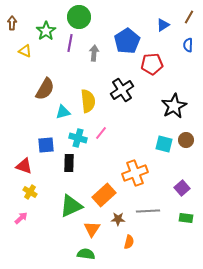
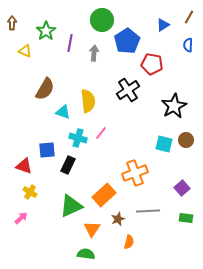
green circle: moved 23 px right, 3 px down
red pentagon: rotated 15 degrees clockwise
black cross: moved 6 px right
cyan triangle: rotated 35 degrees clockwise
blue square: moved 1 px right, 5 px down
black rectangle: moved 1 px left, 2 px down; rotated 24 degrees clockwise
brown star: rotated 24 degrees counterclockwise
